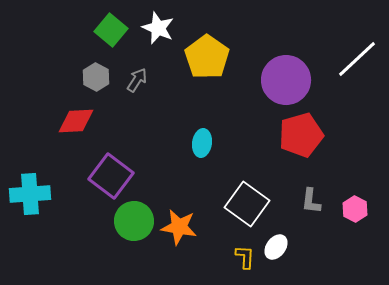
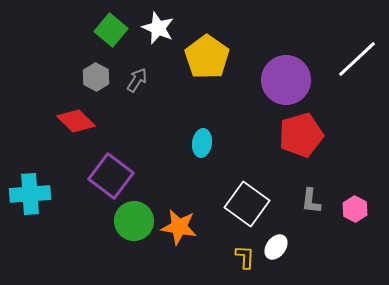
red diamond: rotated 48 degrees clockwise
